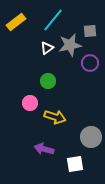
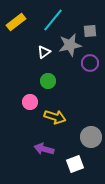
white triangle: moved 3 px left, 4 px down
pink circle: moved 1 px up
white square: rotated 12 degrees counterclockwise
